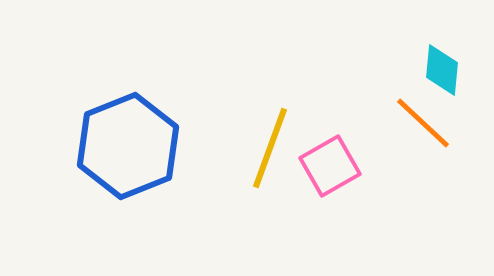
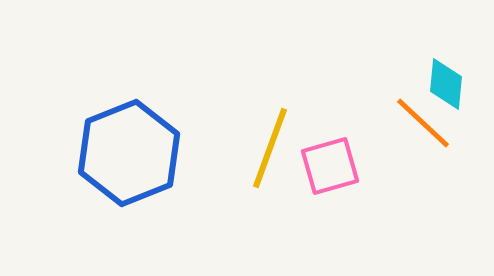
cyan diamond: moved 4 px right, 14 px down
blue hexagon: moved 1 px right, 7 px down
pink square: rotated 14 degrees clockwise
